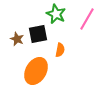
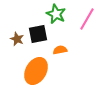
orange semicircle: rotated 112 degrees counterclockwise
